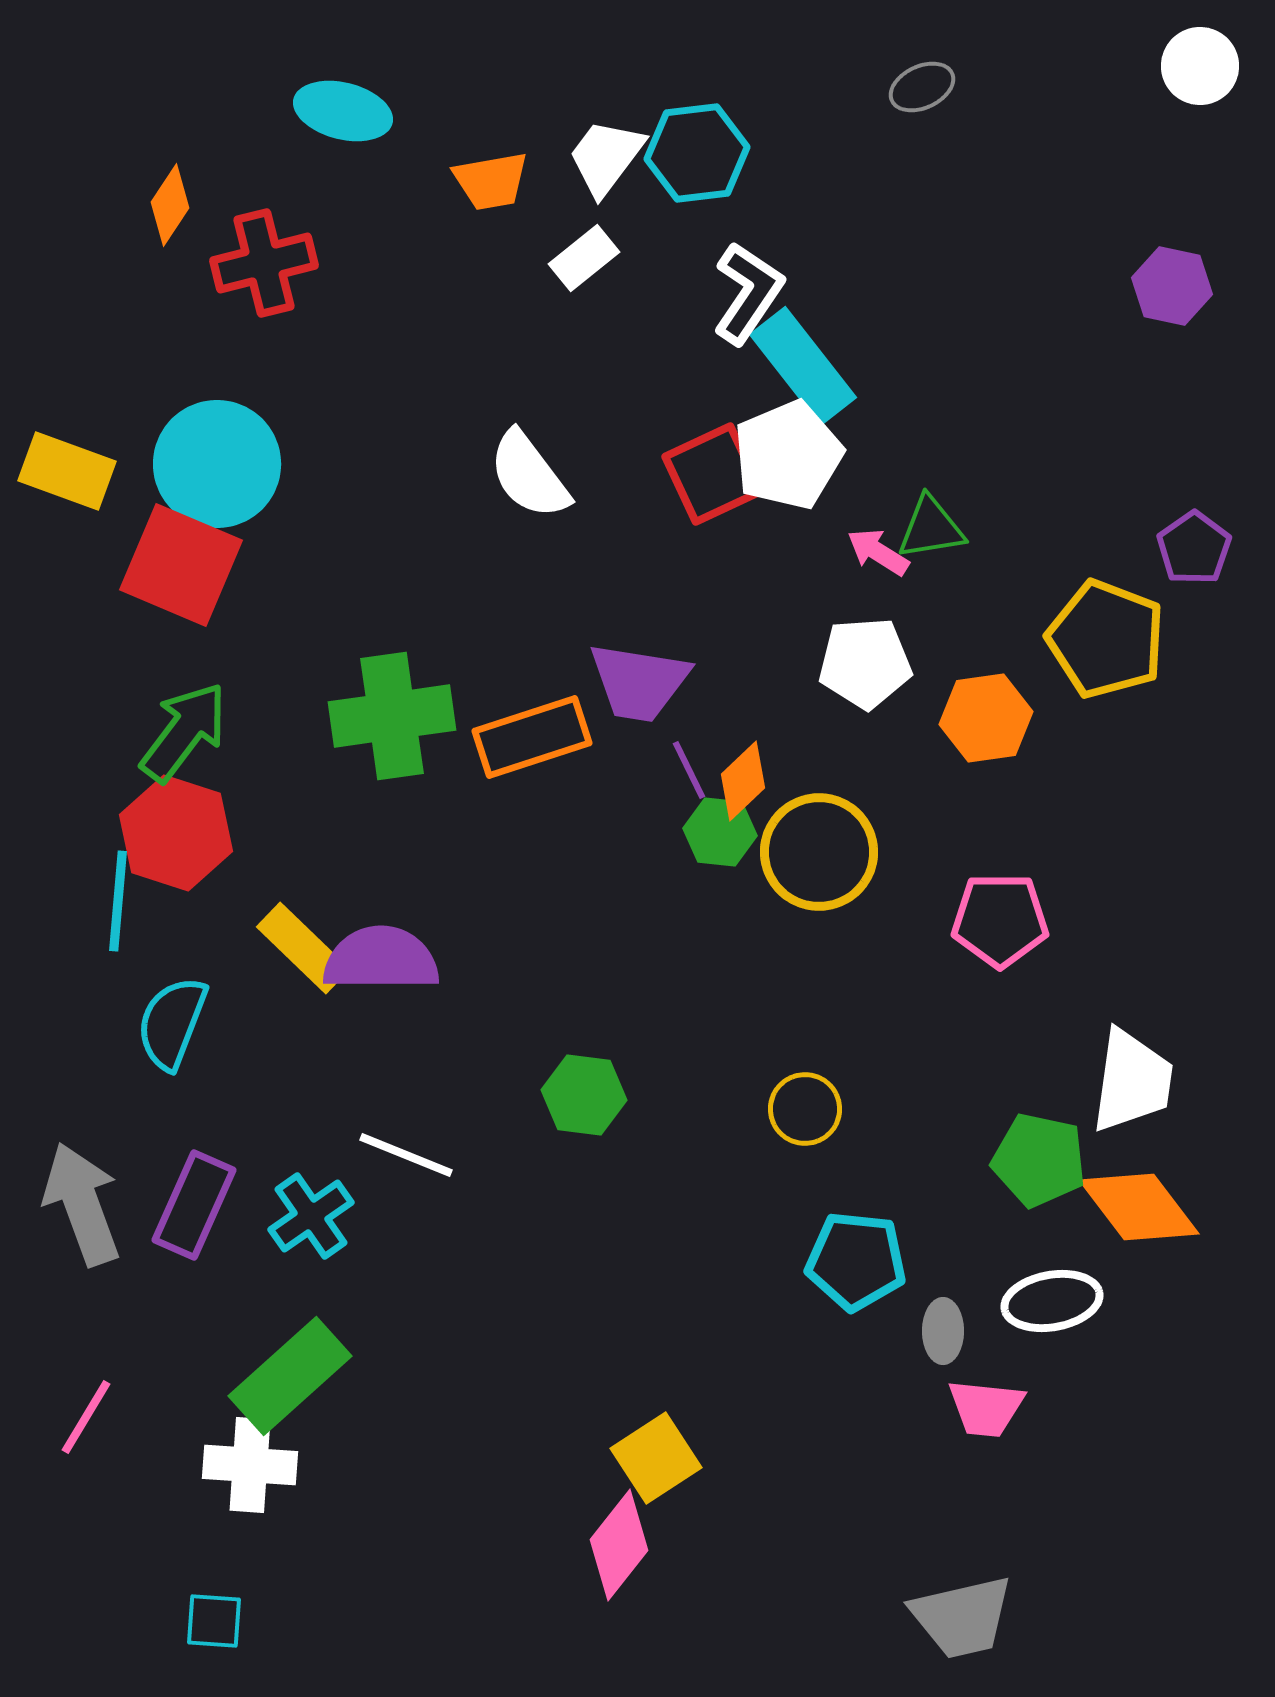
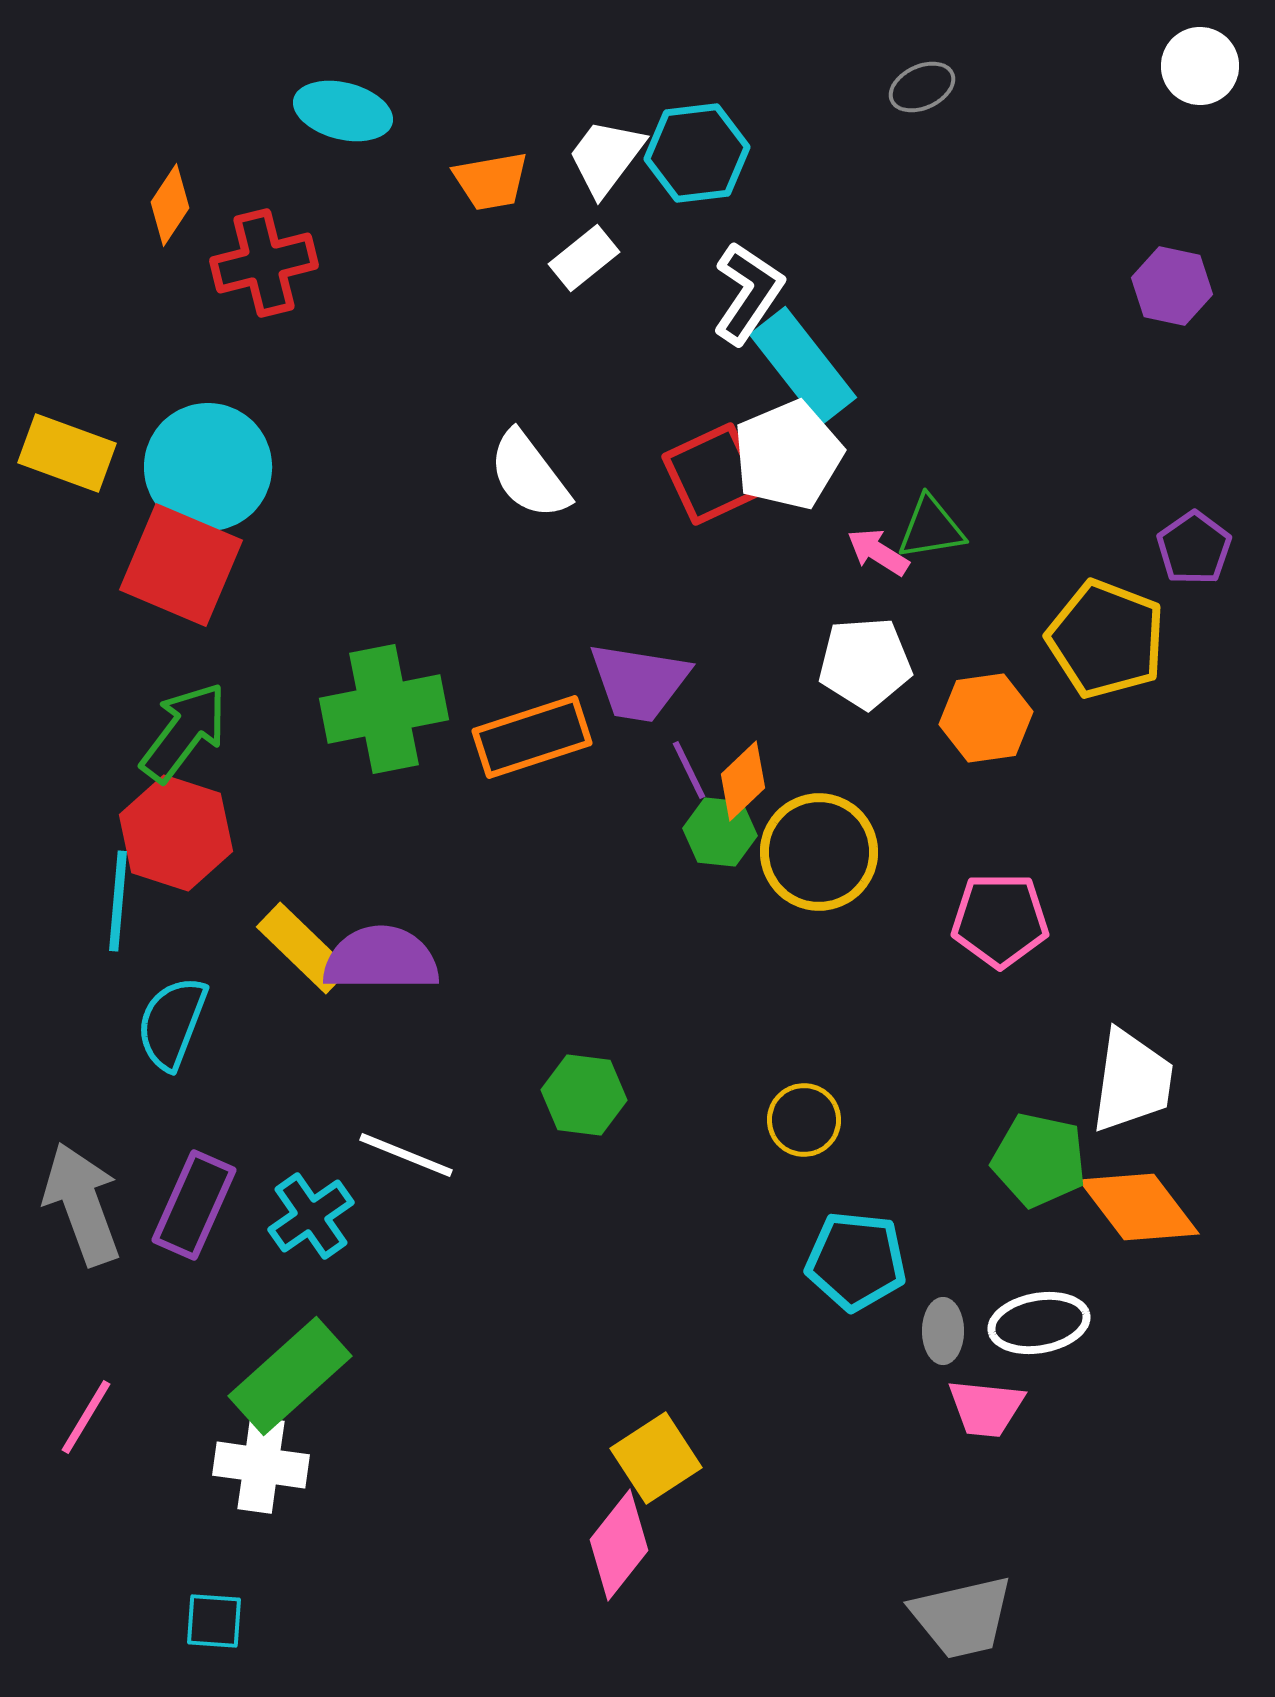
cyan circle at (217, 464): moved 9 px left, 3 px down
yellow rectangle at (67, 471): moved 18 px up
green cross at (392, 716): moved 8 px left, 7 px up; rotated 3 degrees counterclockwise
yellow circle at (805, 1109): moved 1 px left, 11 px down
white ellipse at (1052, 1301): moved 13 px left, 22 px down
white cross at (250, 1465): moved 11 px right; rotated 4 degrees clockwise
